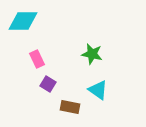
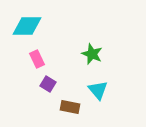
cyan diamond: moved 4 px right, 5 px down
green star: rotated 10 degrees clockwise
cyan triangle: rotated 15 degrees clockwise
